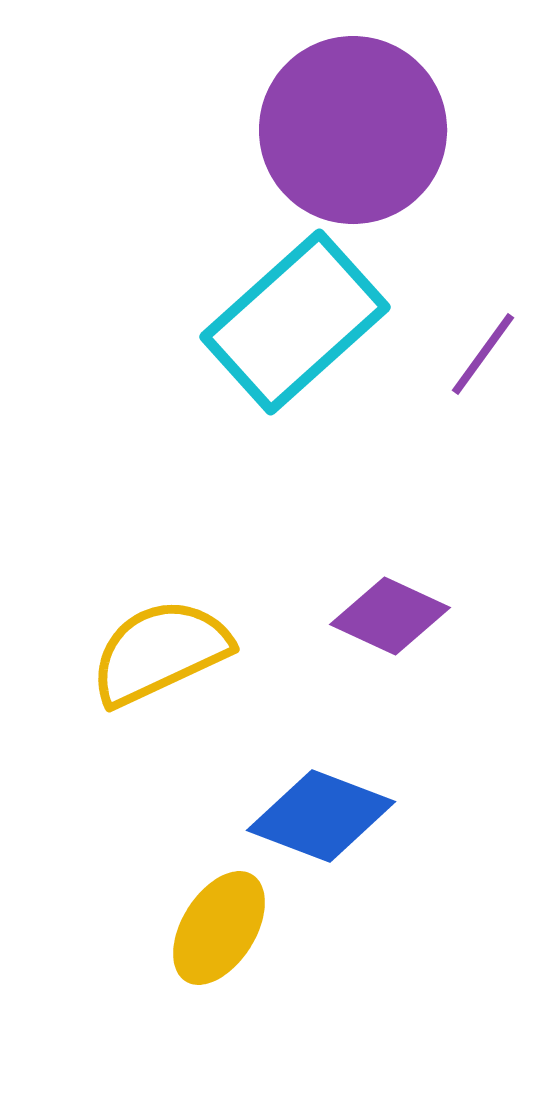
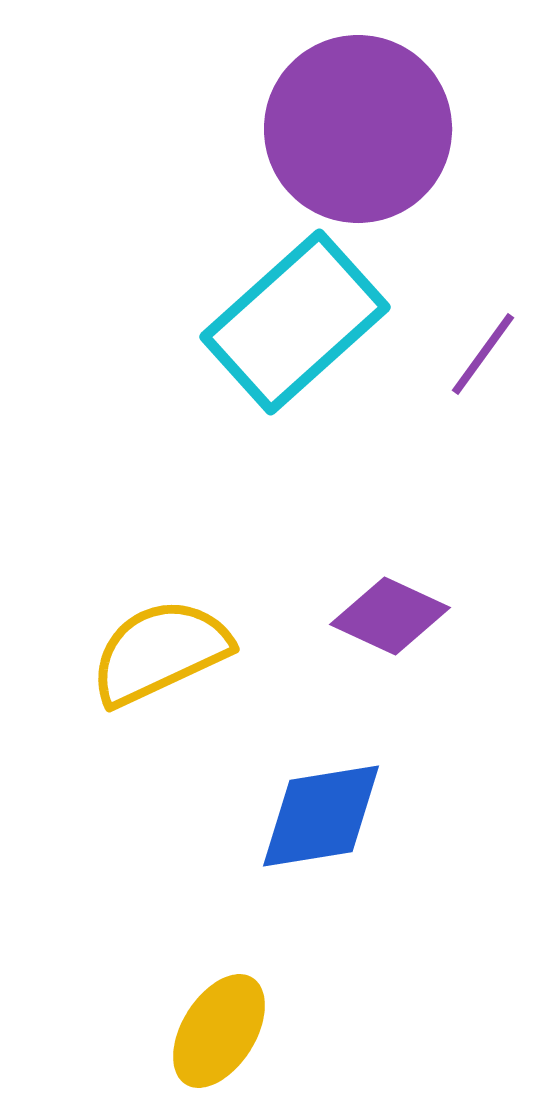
purple circle: moved 5 px right, 1 px up
blue diamond: rotated 30 degrees counterclockwise
yellow ellipse: moved 103 px down
